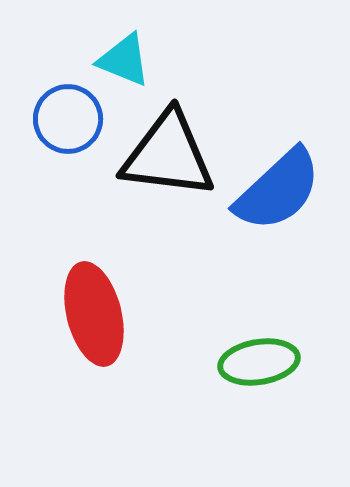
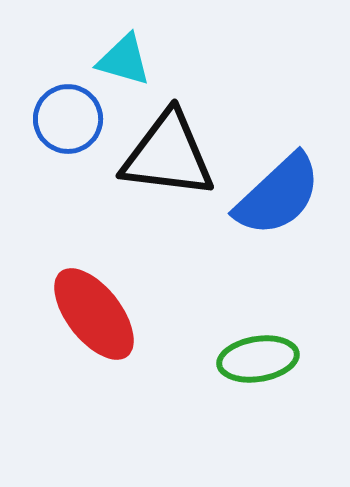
cyan triangle: rotated 6 degrees counterclockwise
blue semicircle: moved 5 px down
red ellipse: rotated 24 degrees counterclockwise
green ellipse: moved 1 px left, 3 px up
